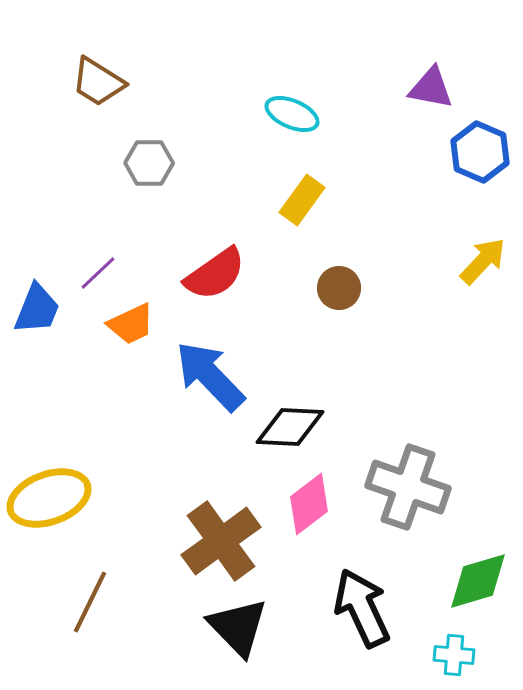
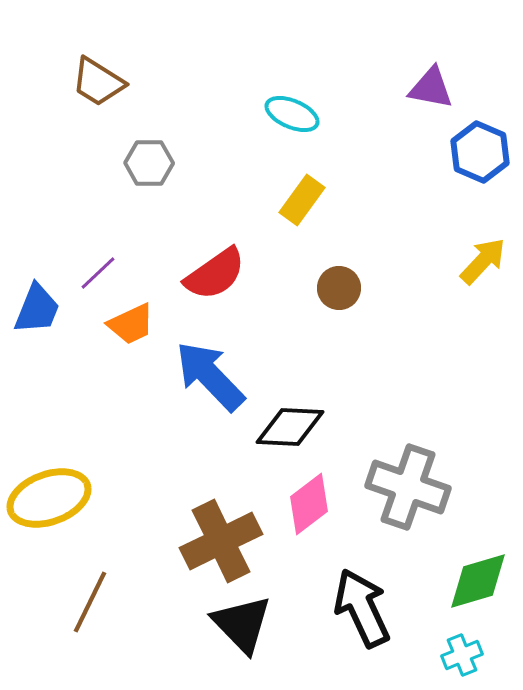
brown cross: rotated 10 degrees clockwise
black triangle: moved 4 px right, 3 px up
cyan cross: moved 8 px right; rotated 27 degrees counterclockwise
